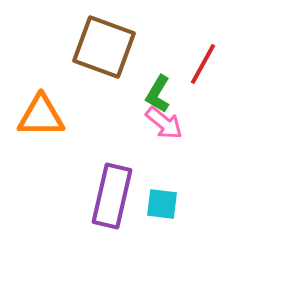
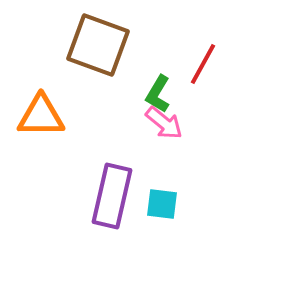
brown square: moved 6 px left, 2 px up
